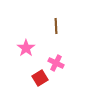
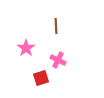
pink cross: moved 2 px right, 3 px up
red square: moved 1 px right; rotated 14 degrees clockwise
